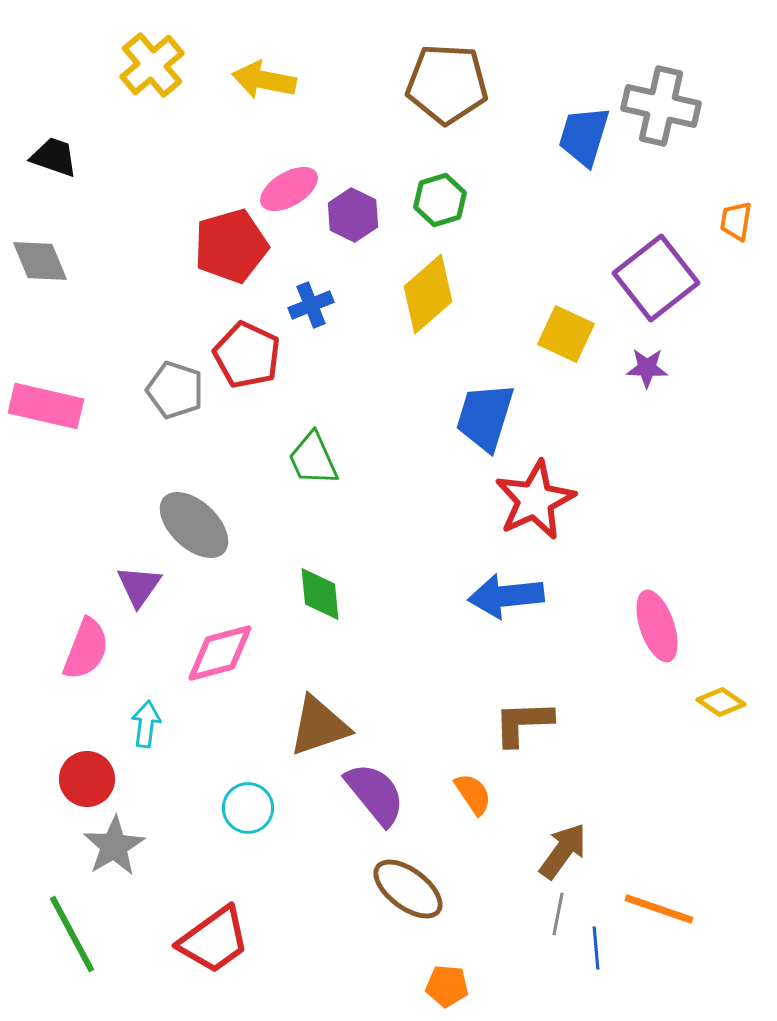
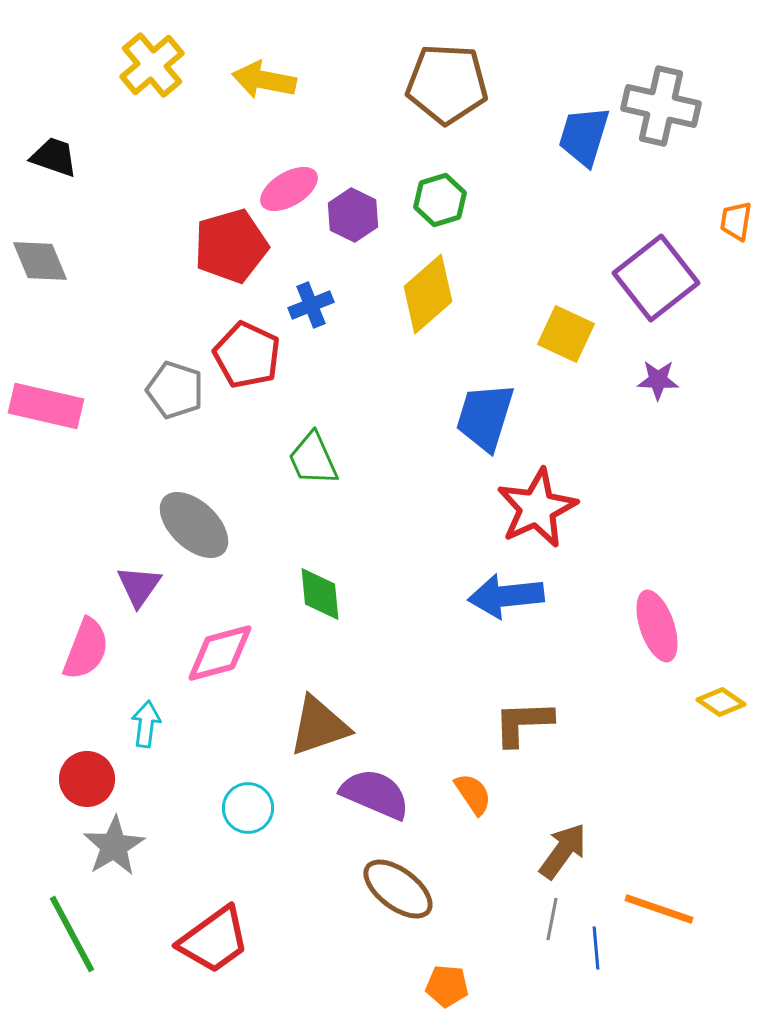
purple star at (647, 368): moved 11 px right, 12 px down
red star at (535, 500): moved 2 px right, 8 px down
purple semicircle at (375, 794): rotated 28 degrees counterclockwise
brown ellipse at (408, 889): moved 10 px left
gray line at (558, 914): moved 6 px left, 5 px down
